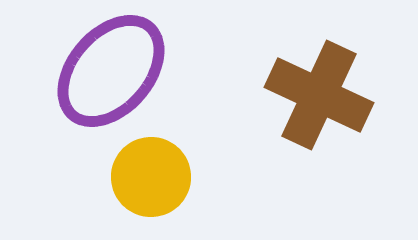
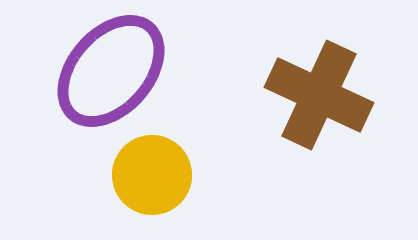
yellow circle: moved 1 px right, 2 px up
